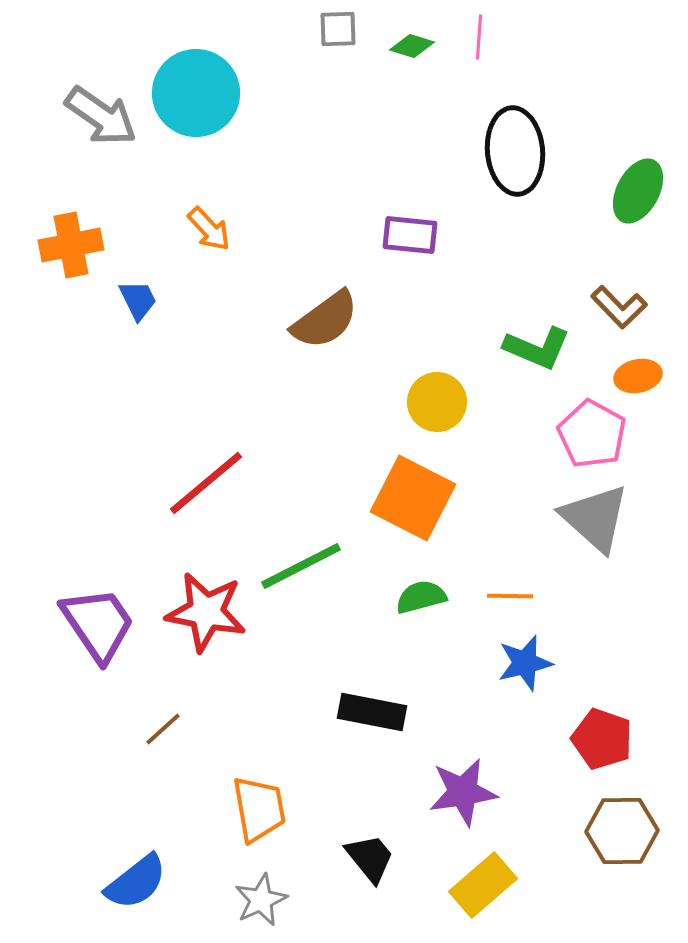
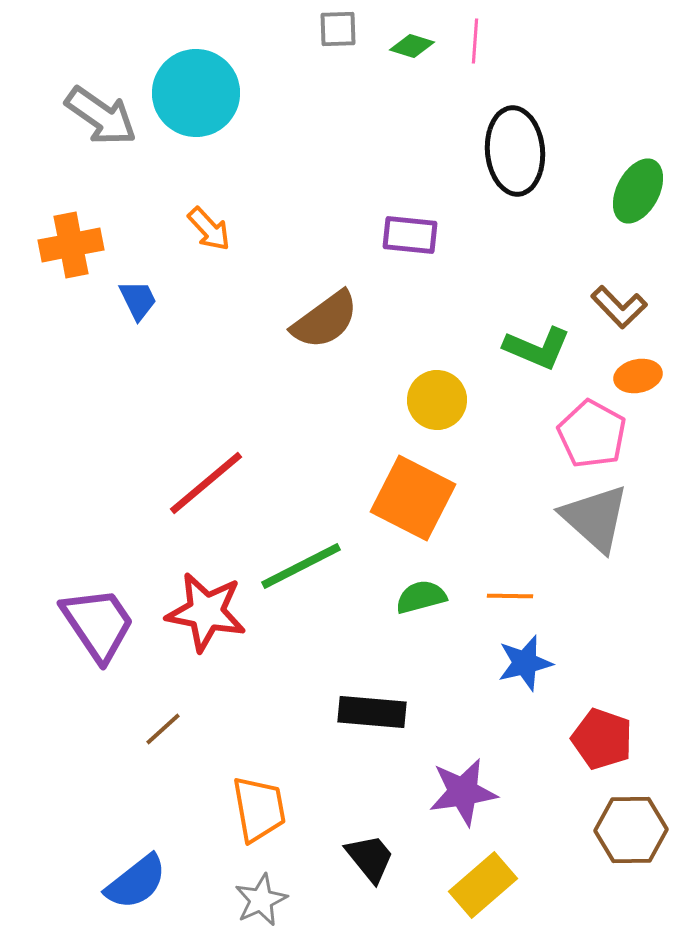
pink line: moved 4 px left, 4 px down
yellow circle: moved 2 px up
black rectangle: rotated 6 degrees counterclockwise
brown hexagon: moved 9 px right, 1 px up
